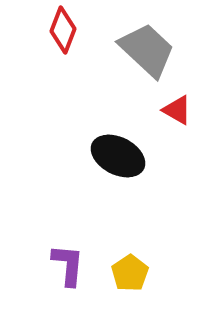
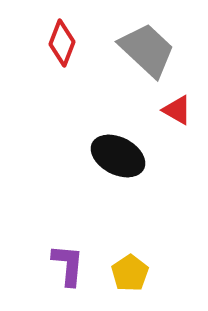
red diamond: moved 1 px left, 13 px down
